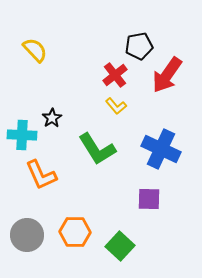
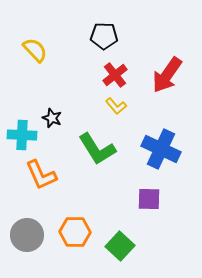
black pentagon: moved 35 px left, 10 px up; rotated 12 degrees clockwise
black star: rotated 18 degrees counterclockwise
